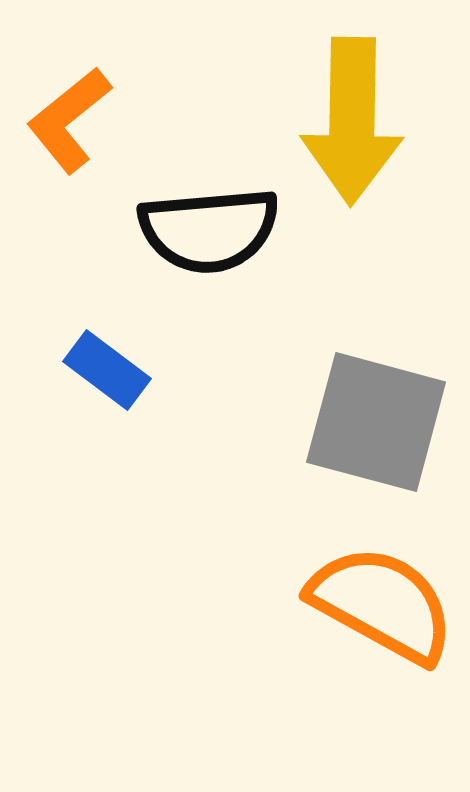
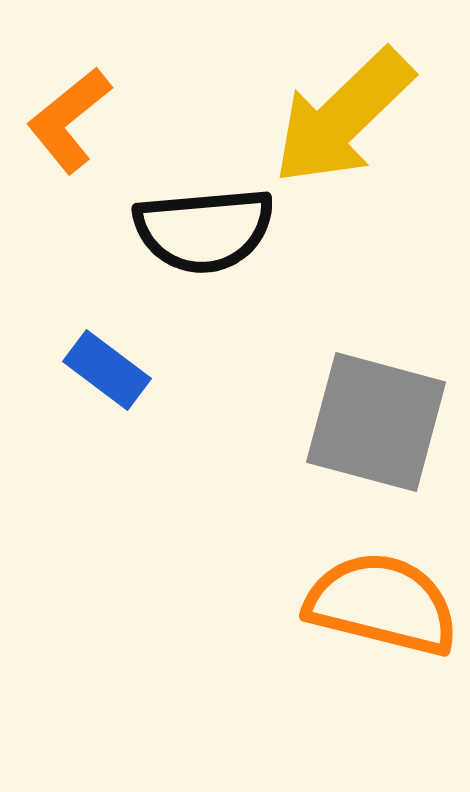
yellow arrow: moved 9 px left, 4 px up; rotated 45 degrees clockwise
black semicircle: moved 5 px left
orange semicircle: rotated 15 degrees counterclockwise
